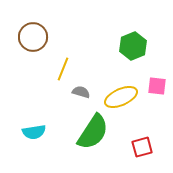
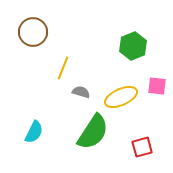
brown circle: moved 5 px up
yellow line: moved 1 px up
cyan semicircle: rotated 55 degrees counterclockwise
